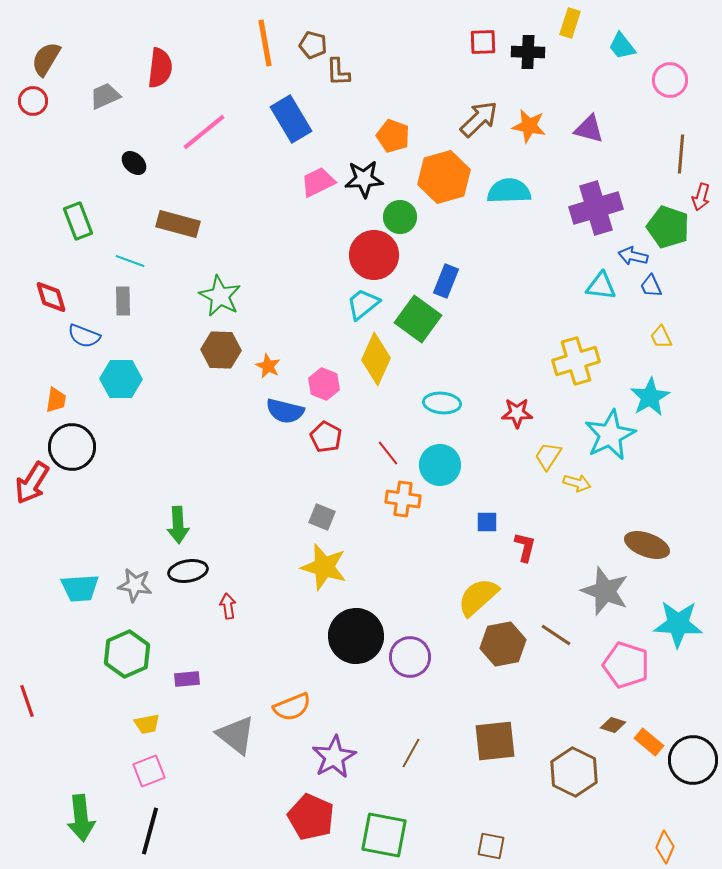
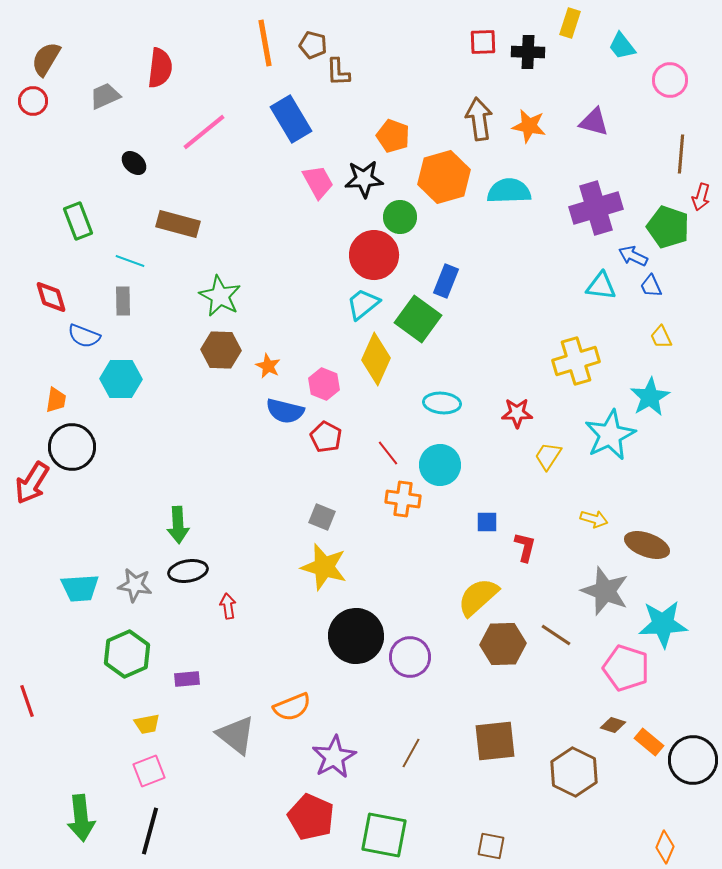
brown arrow at (479, 119): rotated 54 degrees counterclockwise
purple triangle at (589, 129): moved 5 px right, 7 px up
pink trapezoid at (318, 182): rotated 87 degrees clockwise
blue arrow at (633, 256): rotated 12 degrees clockwise
yellow arrow at (577, 483): moved 17 px right, 36 px down
cyan star at (678, 624): moved 15 px left; rotated 6 degrees counterclockwise
brown hexagon at (503, 644): rotated 9 degrees clockwise
pink pentagon at (626, 665): moved 3 px down
